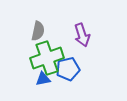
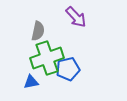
purple arrow: moved 6 px left, 18 px up; rotated 25 degrees counterclockwise
blue triangle: moved 12 px left, 3 px down
